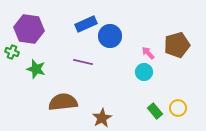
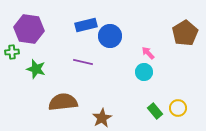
blue rectangle: moved 1 px down; rotated 10 degrees clockwise
brown pentagon: moved 8 px right, 12 px up; rotated 15 degrees counterclockwise
green cross: rotated 24 degrees counterclockwise
